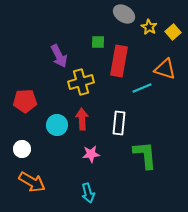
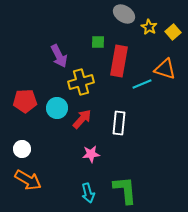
cyan line: moved 4 px up
red arrow: rotated 45 degrees clockwise
cyan circle: moved 17 px up
green L-shape: moved 20 px left, 35 px down
orange arrow: moved 4 px left, 2 px up
